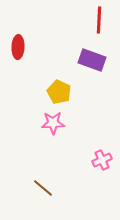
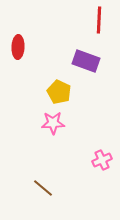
purple rectangle: moved 6 px left, 1 px down
